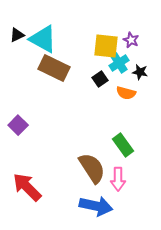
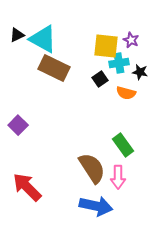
cyan cross: rotated 24 degrees clockwise
pink arrow: moved 2 px up
